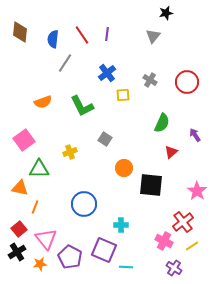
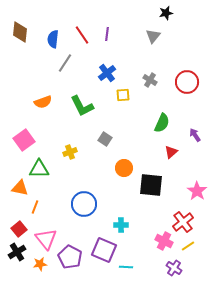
yellow line: moved 4 px left
